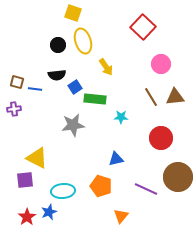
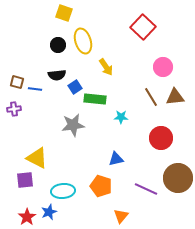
yellow square: moved 9 px left
pink circle: moved 2 px right, 3 px down
brown circle: moved 1 px down
